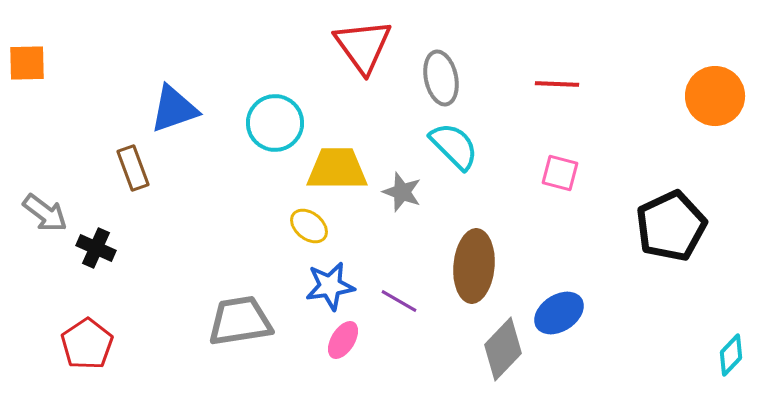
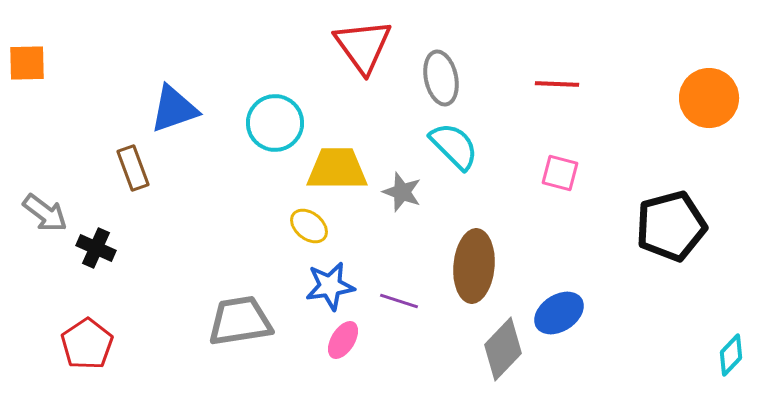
orange circle: moved 6 px left, 2 px down
black pentagon: rotated 10 degrees clockwise
purple line: rotated 12 degrees counterclockwise
